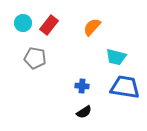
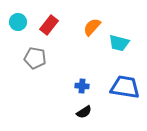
cyan circle: moved 5 px left, 1 px up
cyan trapezoid: moved 3 px right, 14 px up
